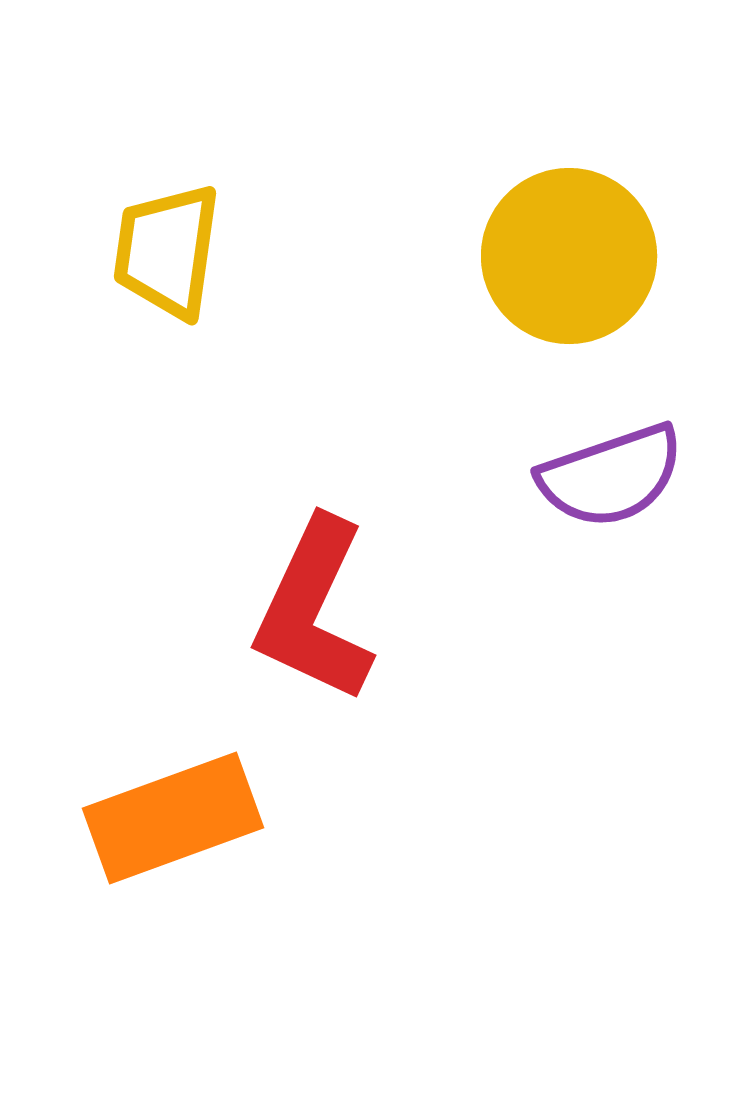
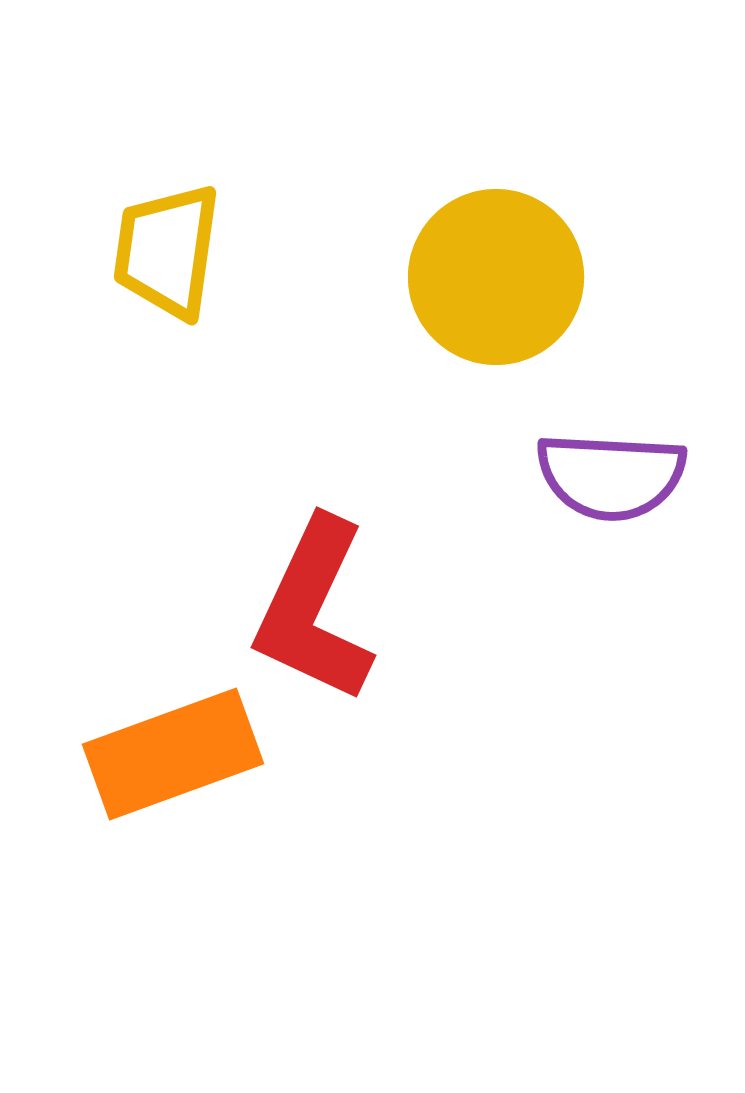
yellow circle: moved 73 px left, 21 px down
purple semicircle: rotated 22 degrees clockwise
orange rectangle: moved 64 px up
